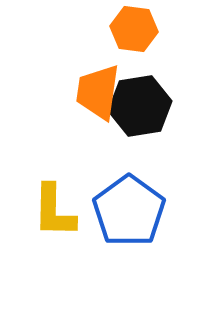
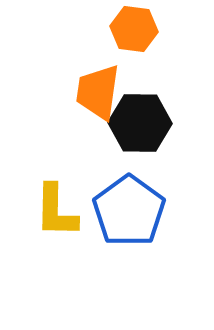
black hexagon: moved 17 px down; rotated 10 degrees clockwise
yellow L-shape: moved 2 px right
